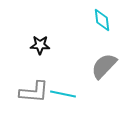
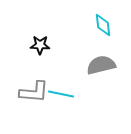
cyan diamond: moved 1 px right, 5 px down
gray semicircle: moved 3 px left, 1 px up; rotated 32 degrees clockwise
cyan line: moved 2 px left
